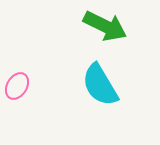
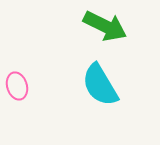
pink ellipse: rotated 48 degrees counterclockwise
